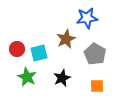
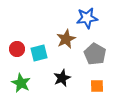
green star: moved 6 px left, 6 px down
